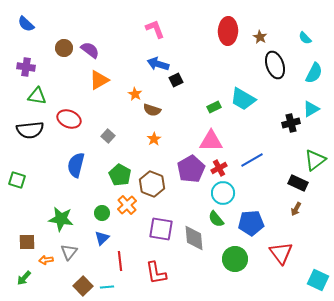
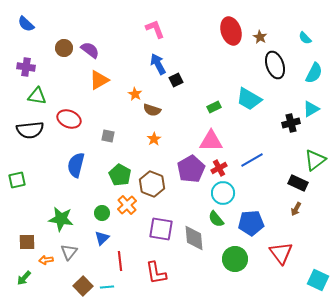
red ellipse at (228, 31): moved 3 px right; rotated 20 degrees counterclockwise
blue arrow at (158, 64): rotated 45 degrees clockwise
cyan trapezoid at (243, 99): moved 6 px right
gray square at (108, 136): rotated 32 degrees counterclockwise
green square at (17, 180): rotated 30 degrees counterclockwise
